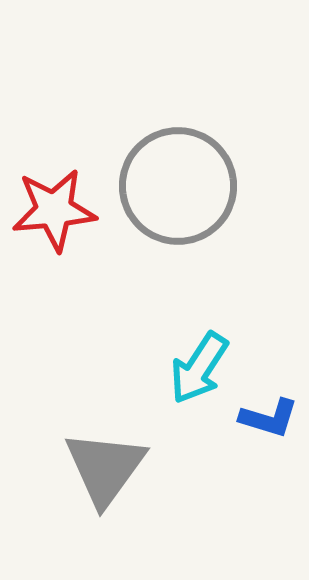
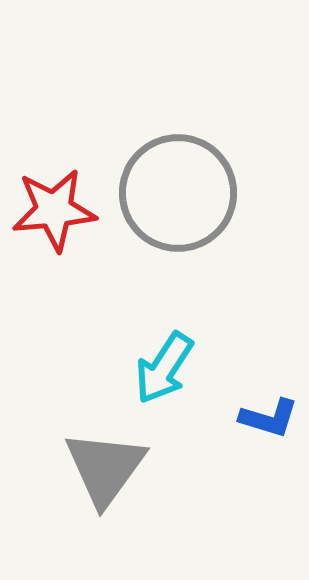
gray circle: moved 7 px down
cyan arrow: moved 35 px left
